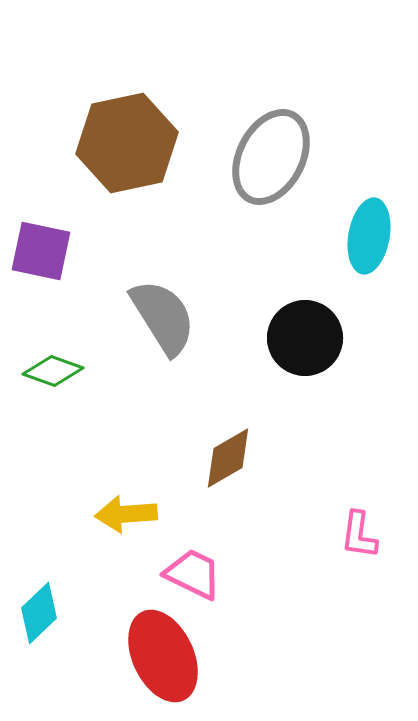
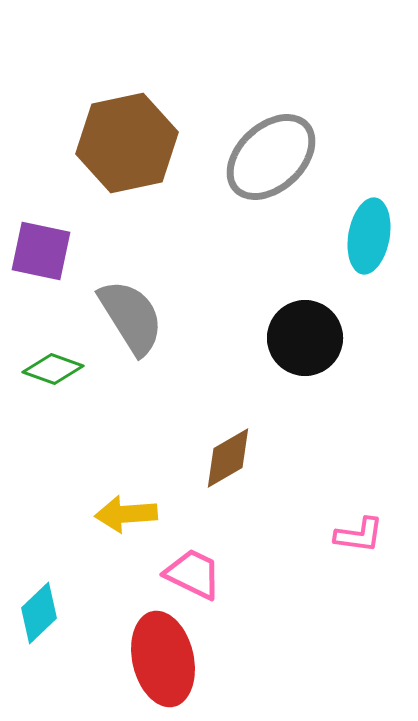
gray ellipse: rotated 20 degrees clockwise
gray semicircle: moved 32 px left
green diamond: moved 2 px up
pink L-shape: rotated 90 degrees counterclockwise
red ellipse: moved 3 px down; rotated 12 degrees clockwise
